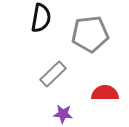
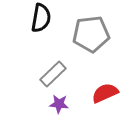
gray pentagon: moved 1 px right
red semicircle: rotated 24 degrees counterclockwise
purple star: moved 4 px left, 10 px up
